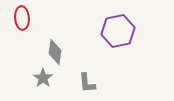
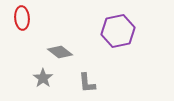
gray diamond: moved 5 px right; rotated 60 degrees counterclockwise
